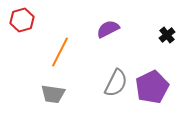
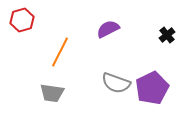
gray semicircle: rotated 84 degrees clockwise
purple pentagon: moved 1 px down
gray trapezoid: moved 1 px left, 1 px up
